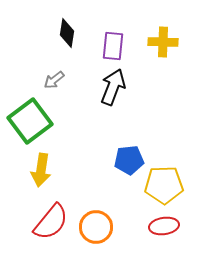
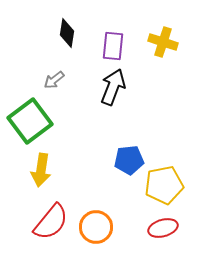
yellow cross: rotated 16 degrees clockwise
yellow pentagon: rotated 9 degrees counterclockwise
red ellipse: moved 1 px left, 2 px down; rotated 8 degrees counterclockwise
